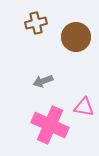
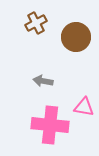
brown cross: rotated 15 degrees counterclockwise
gray arrow: rotated 30 degrees clockwise
pink cross: rotated 18 degrees counterclockwise
